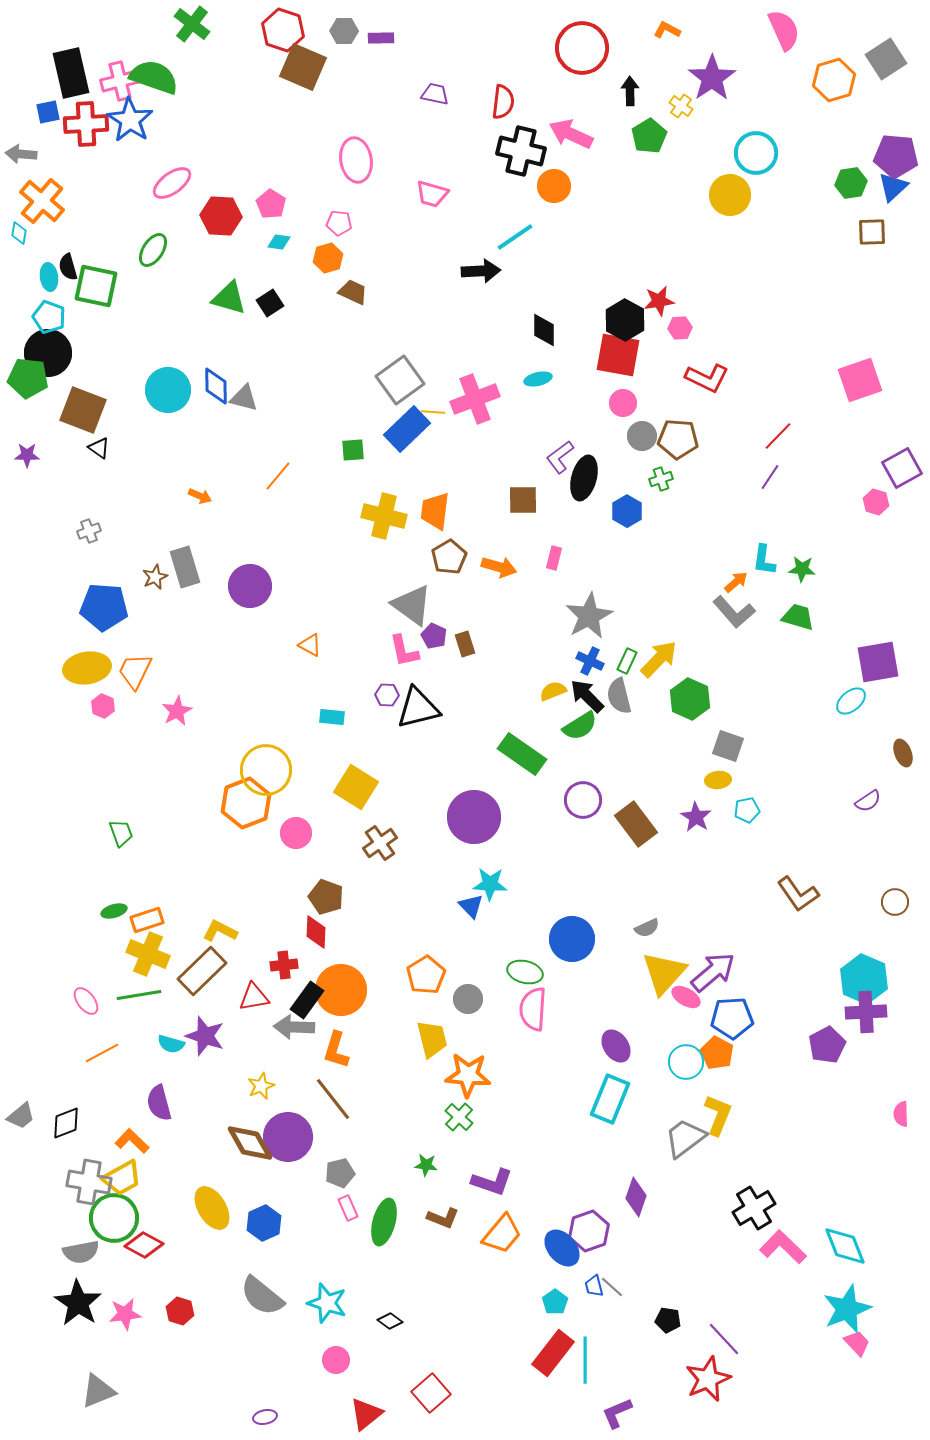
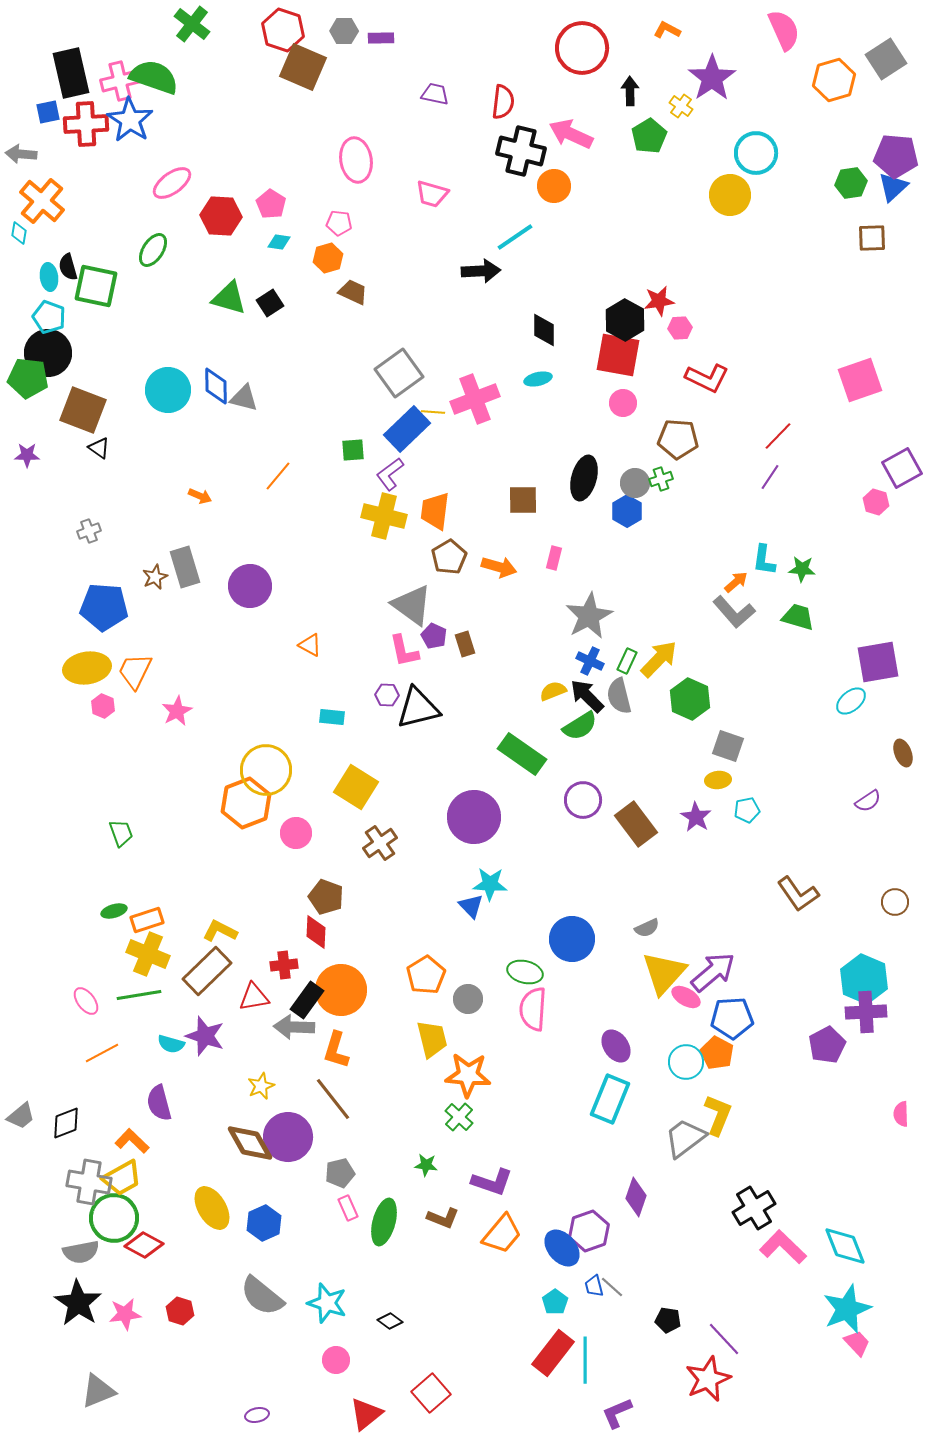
brown square at (872, 232): moved 6 px down
gray square at (400, 380): moved 1 px left, 7 px up
gray circle at (642, 436): moved 7 px left, 47 px down
purple L-shape at (560, 457): moved 170 px left, 17 px down
brown rectangle at (202, 971): moved 5 px right
purple ellipse at (265, 1417): moved 8 px left, 2 px up
